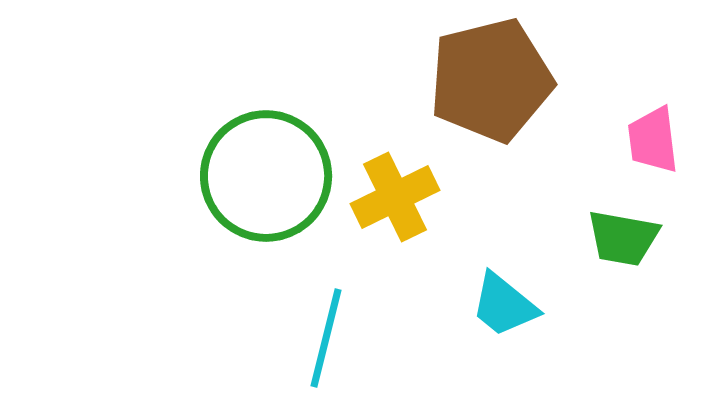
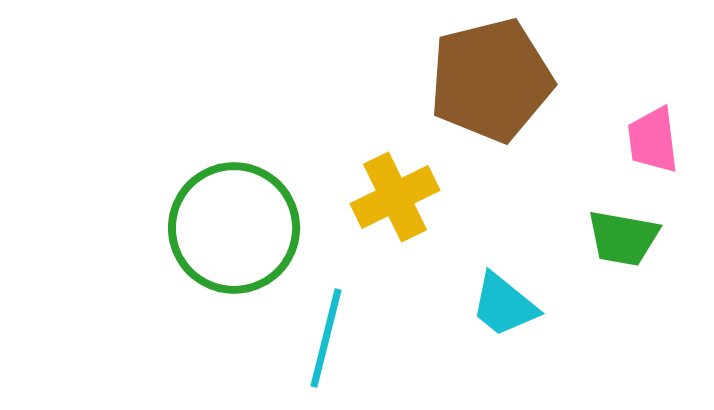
green circle: moved 32 px left, 52 px down
